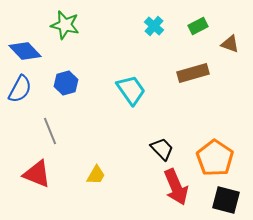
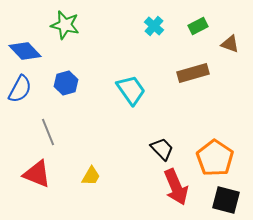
gray line: moved 2 px left, 1 px down
yellow trapezoid: moved 5 px left, 1 px down
